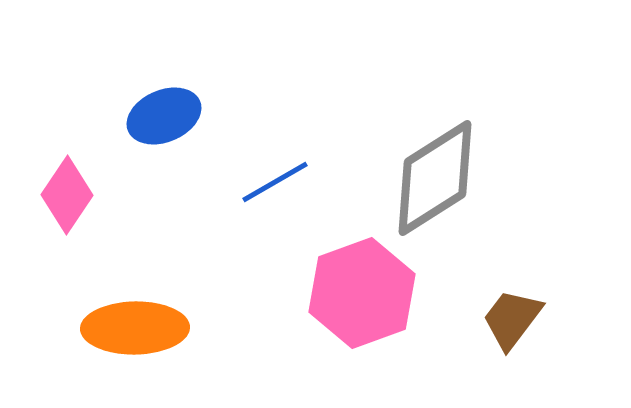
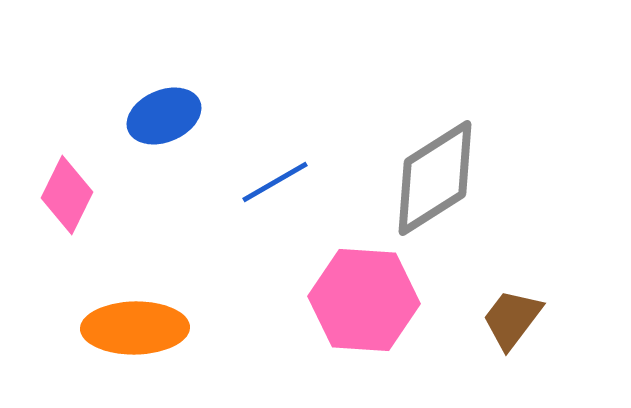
pink diamond: rotated 8 degrees counterclockwise
pink hexagon: moved 2 px right, 7 px down; rotated 24 degrees clockwise
